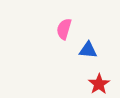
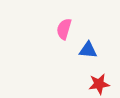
red star: rotated 25 degrees clockwise
